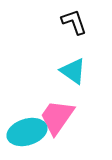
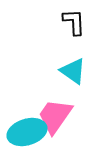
black L-shape: rotated 16 degrees clockwise
pink trapezoid: moved 2 px left, 1 px up
